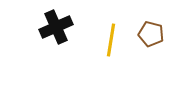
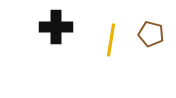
black cross: rotated 24 degrees clockwise
